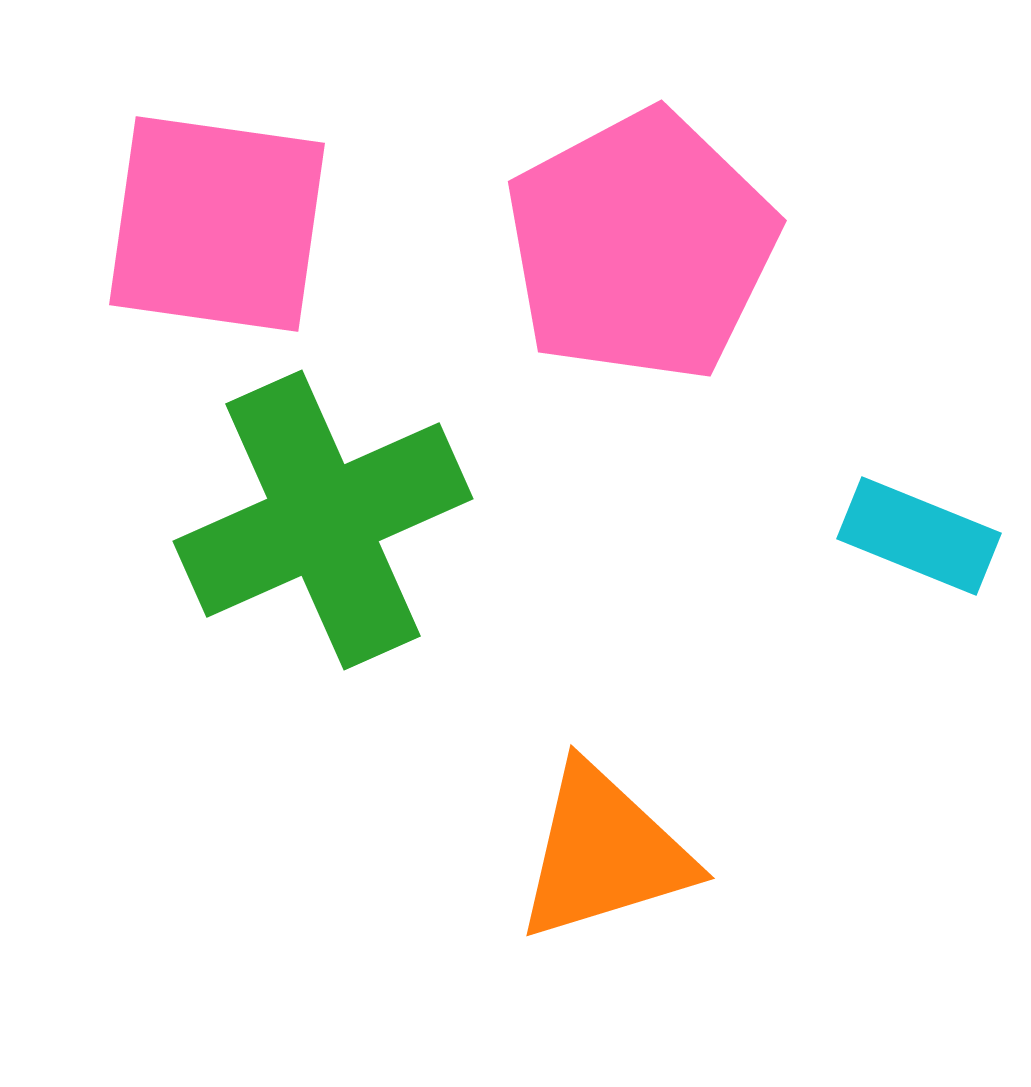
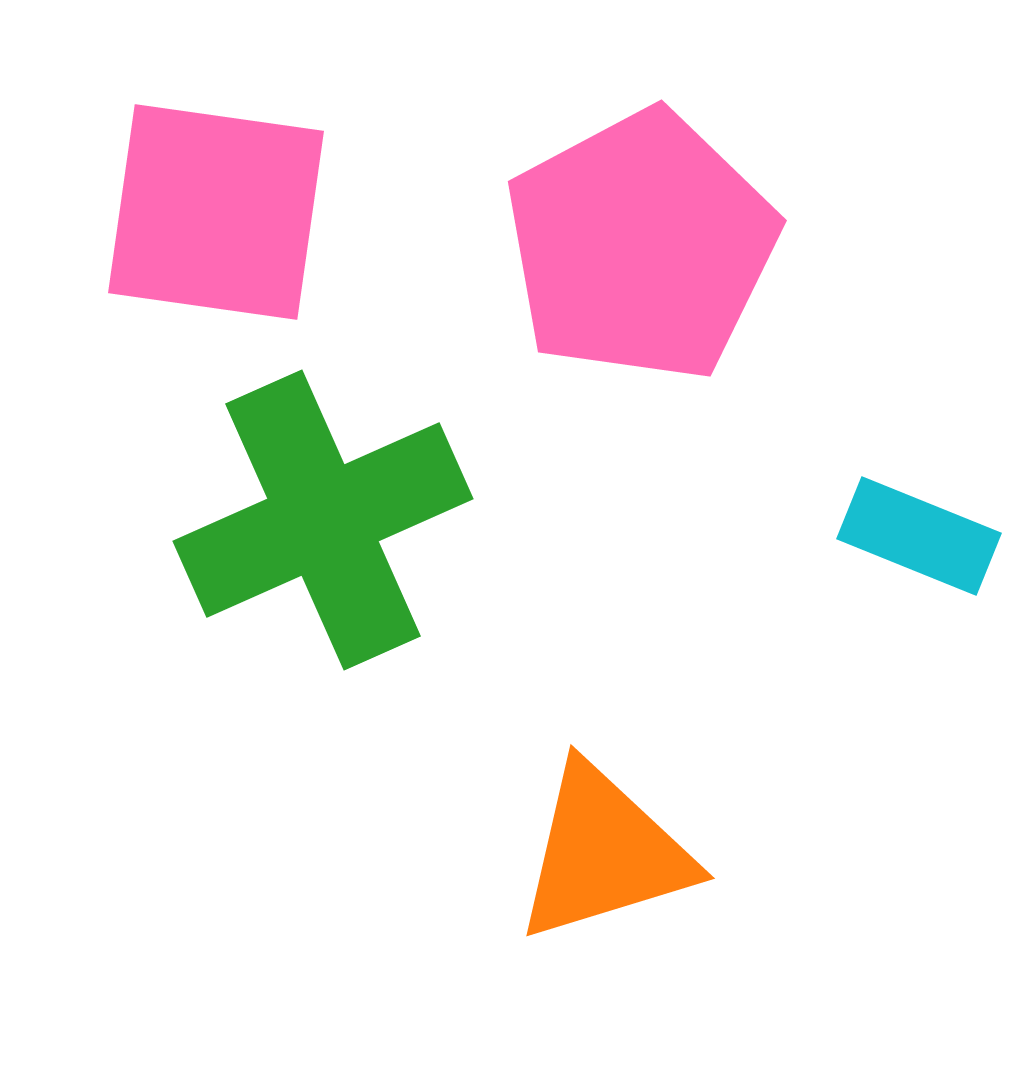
pink square: moved 1 px left, 12 px up
